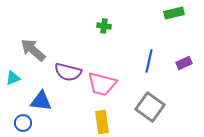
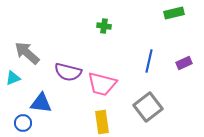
gray arrow: moved 6 px left, 3 px down
blue triangle: moved 2 px down
gray square: moved 2 px left; rotated 16 degrees clockwise
